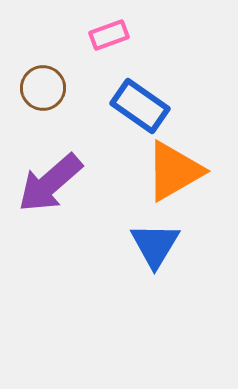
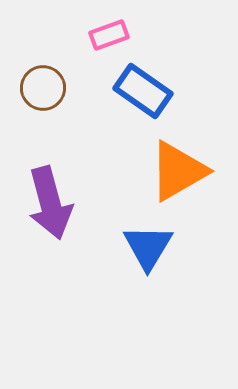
blue rectangle: moved 3 px right, 15 px up
orange triangle: moved 4 px right
purple arrow: moved 20 px down; rotated 64 degrees counterclockwise
blue triangle: moved 7 px left, 2 px down
